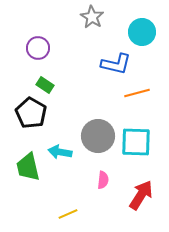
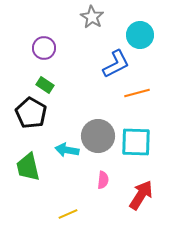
cyan circle: moved 2 px left, 3 px down
purple circle: moved 6 px right
blue L-shape: rotated 40 degrees counterclockwise
cyan arrow: moved 7 px right, 2 px up
